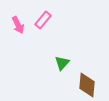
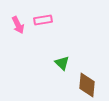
pink rectangle: rotated 42 degrees clockwise
green triangle: rotated 28 degrees counterclockwise
